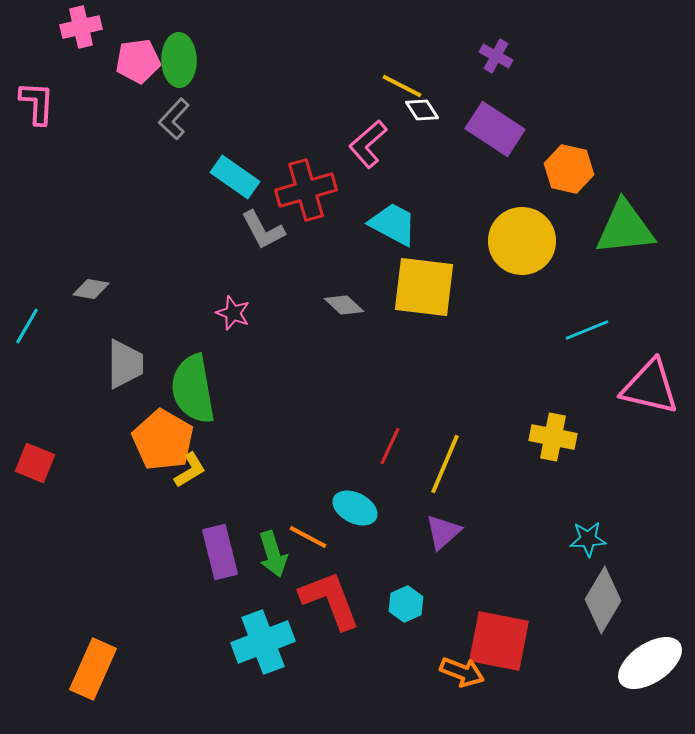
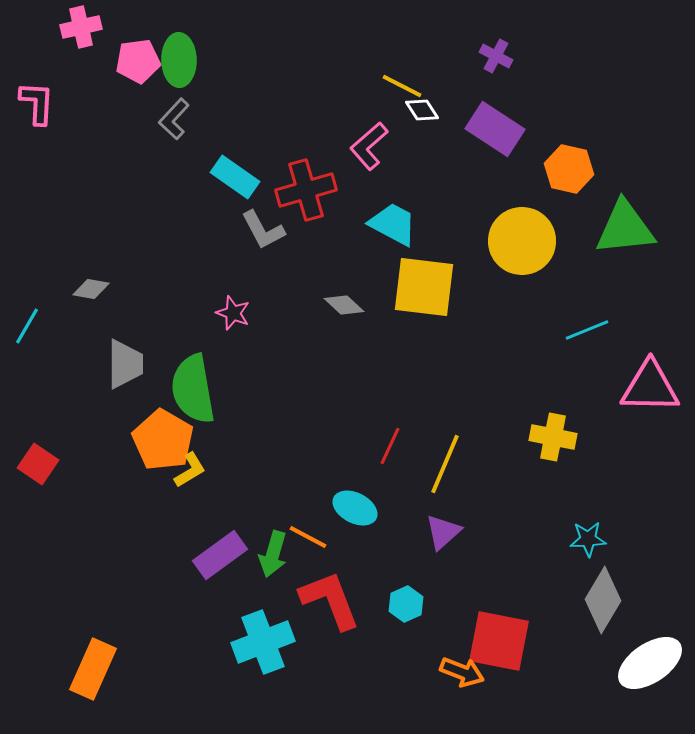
pink L-shape at (368, 144): moved 1 px right, 2 px down
pink triangle at (650, 387): rotated 12 degrees counterclockwise
red square at (35, 463): moved 3 px right, 1 px down; rotated 12 degrees clockwise
purple rectangle at (220, 552): moved 3 px down; rotated 68 degrees clockwise
green arrow at (273, 554): rotated 33 degrees clockwise
